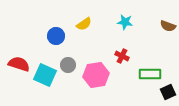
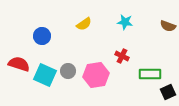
blue circle: moved 14 px left
gray circle: moved 6 px down
